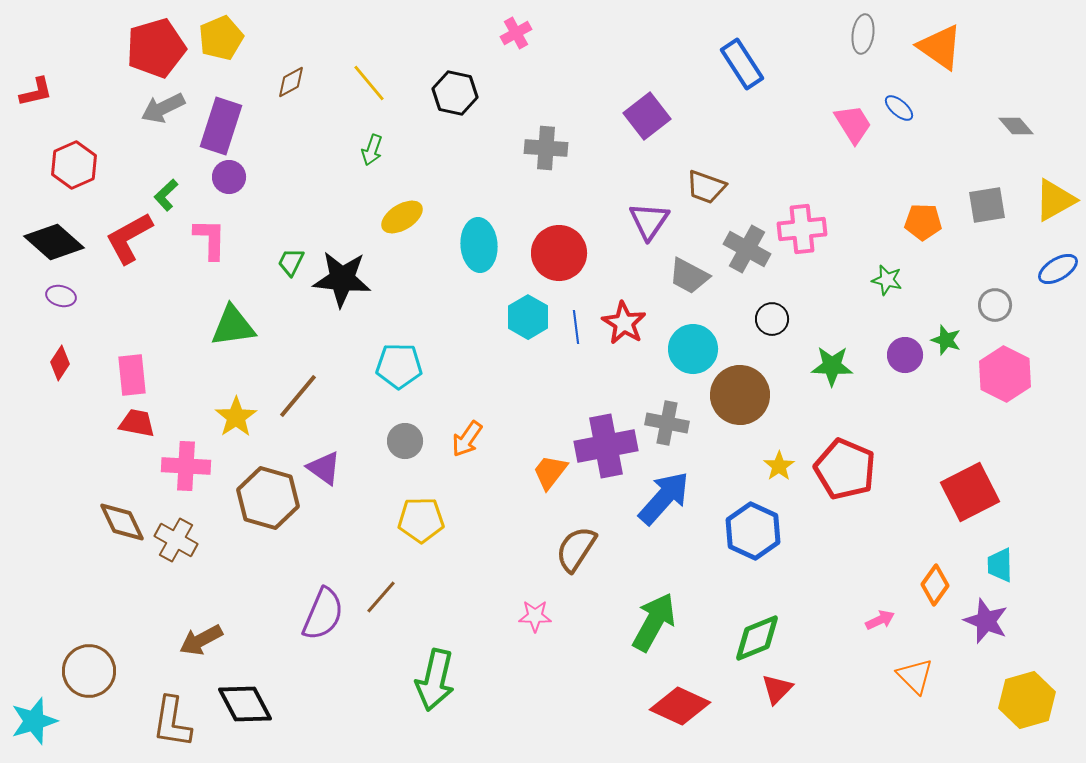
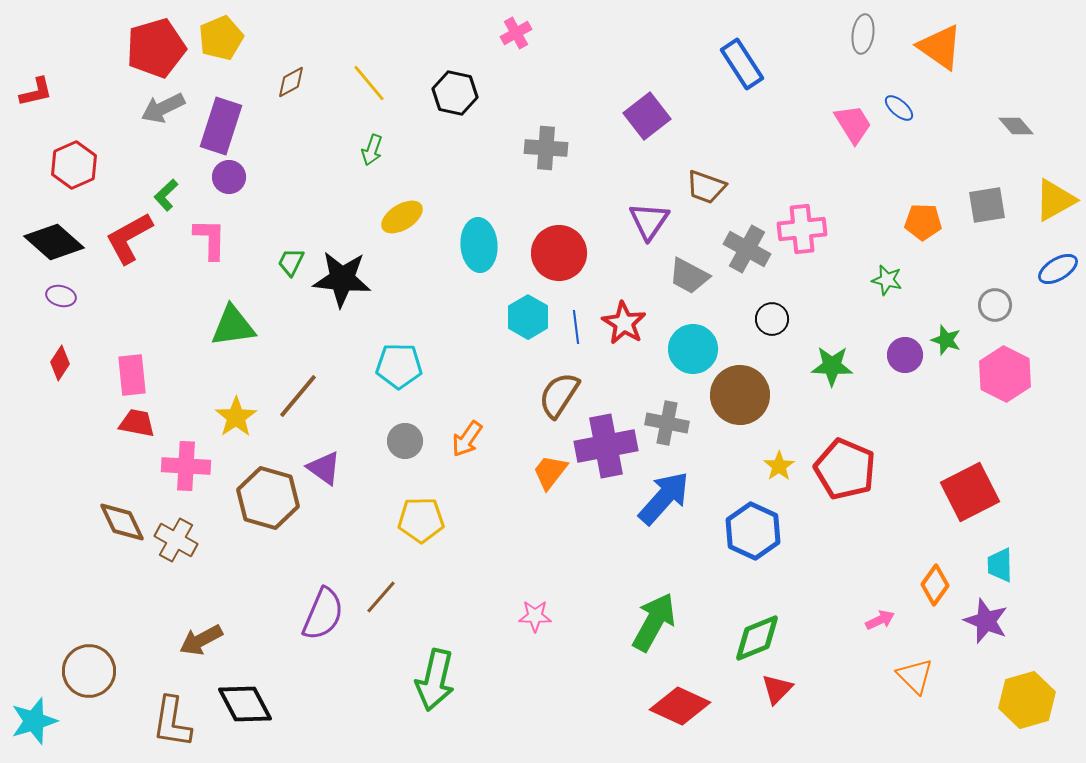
brown semicircle at (576, 549): moved 17 px left, 154 px up
